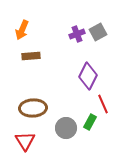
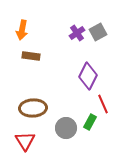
orange arrow: rotated 12 degrees counterclockwise
purple cross: moved 1 px up; rotated 14 degrees counterclockwise
brown rectangle: rotated 12 degrees clockwise
